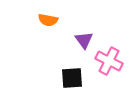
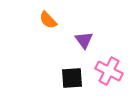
orange semicircle: rotated 36 degrees clockwise
pink cross: moved 10 px down
